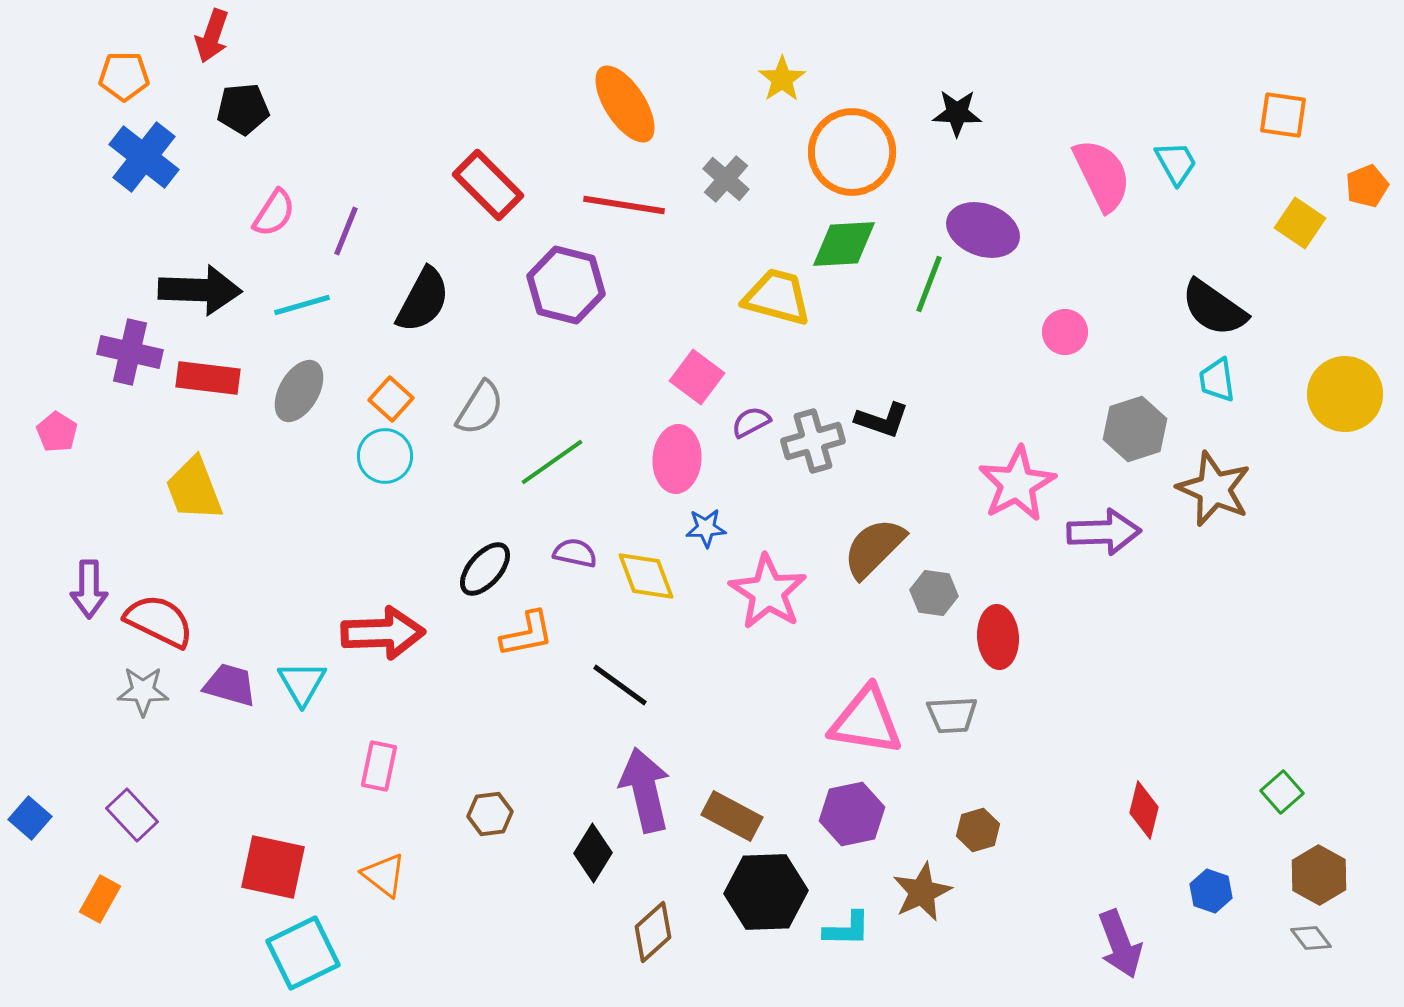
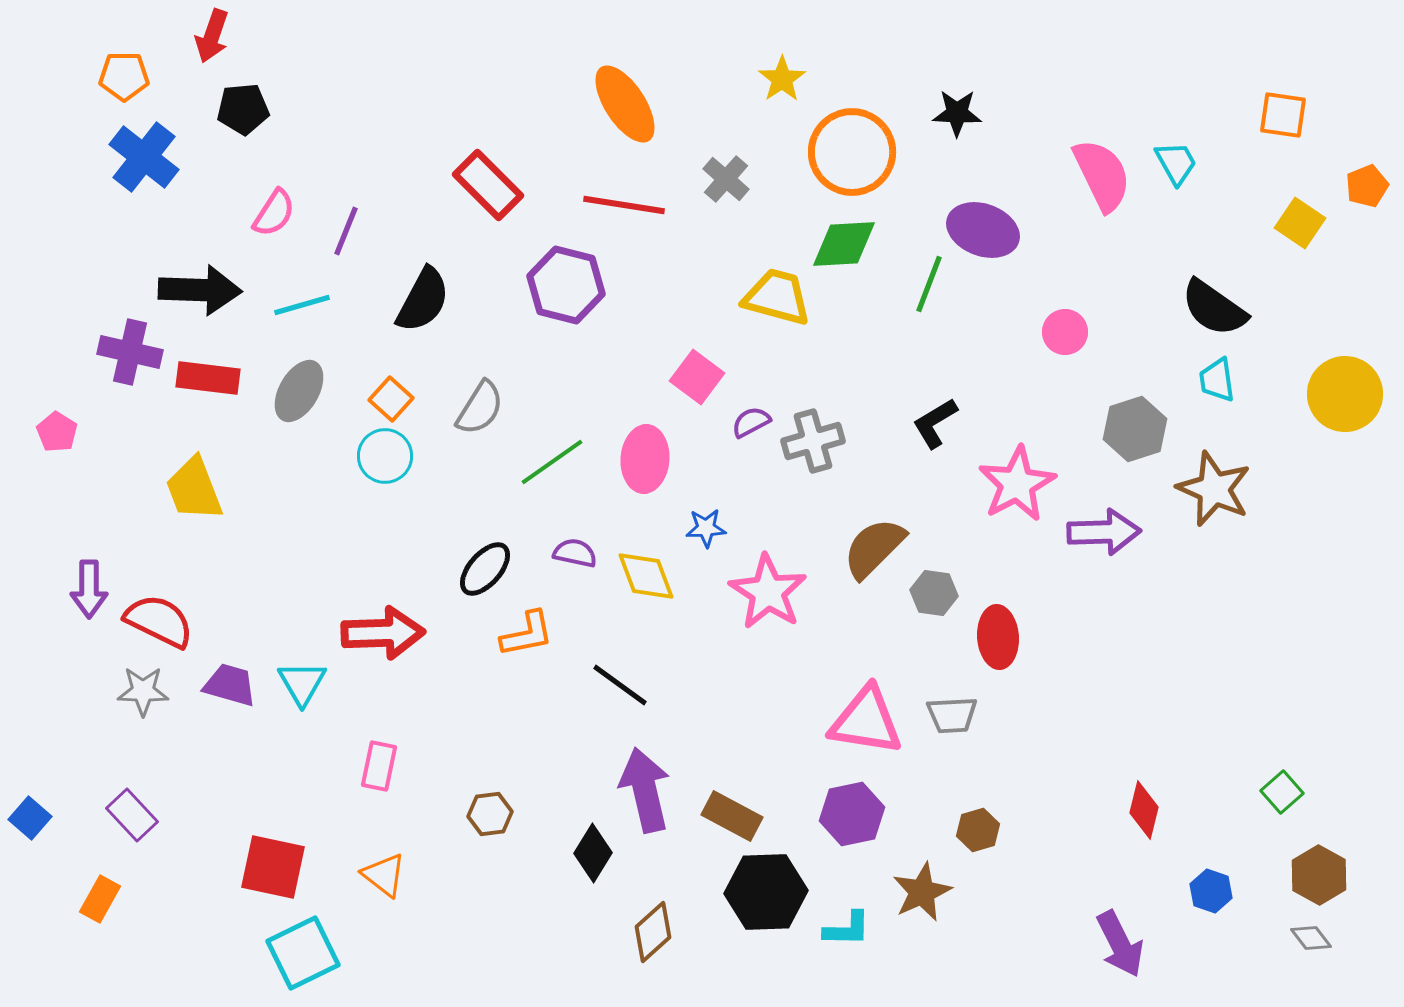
black L-shape at (882, 420): moved 53 px right, 3 px down; rotated 130 degrees clockwise
pink ellipse at (677, 459): moved 32 px left
purple arrow at (1120, 944): rotated 6 degrees counterclockwise
